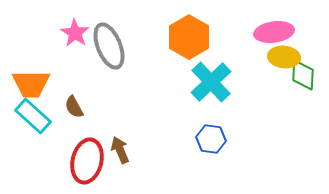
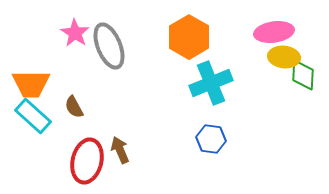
cyan cross: moved 1 px down; rotated 21 degrees clockwise
